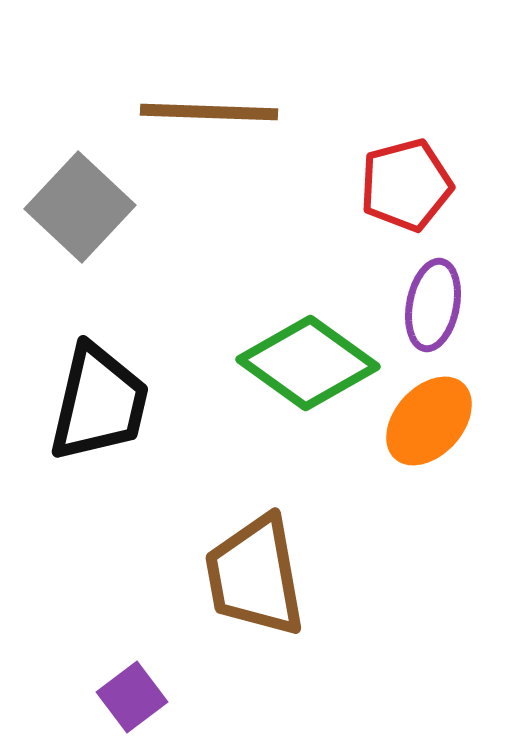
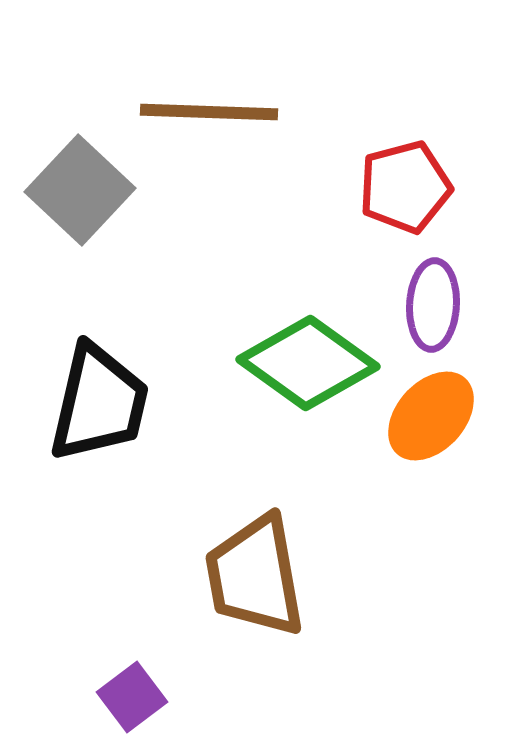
red pentagon: moved 1 px left, 2 px down
gray square: moved 17 px up
purple ellipse: rotated 8 degrees counterclockwise
orange ellipse: moved 2 px right, 5 px up
